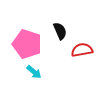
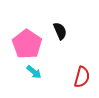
pink pentagon: rotated 16 degrees clockwise
red semicircle: moved 27 px down; rotated 115 degrees clockwise
